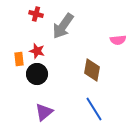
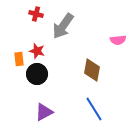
purple triangle: rotated 12 degrees clockwise
